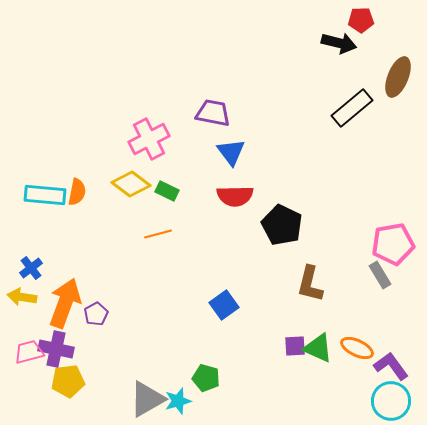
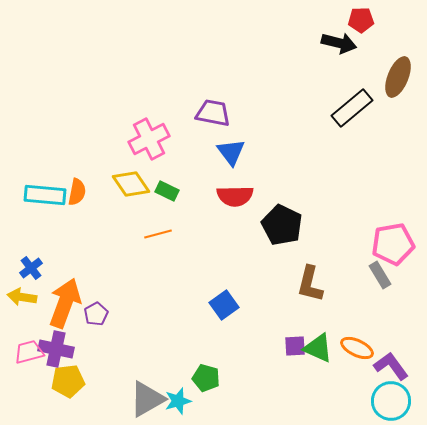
yellow diamond: rotated 18 degrees clockwise
